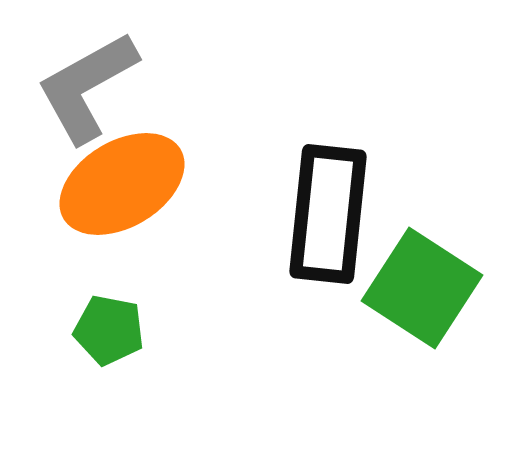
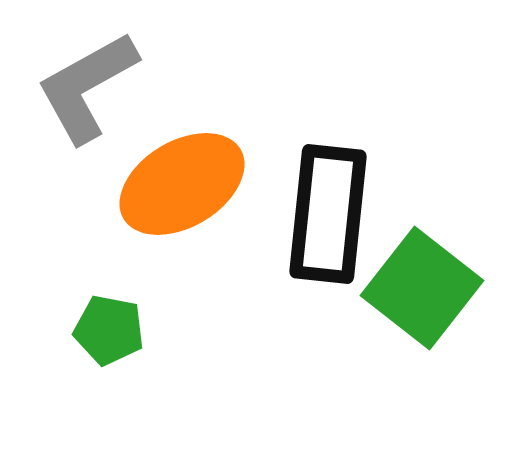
orange ellipse: moved 60 px right
green square: rotated 5 degrees clockwise
